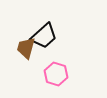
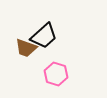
brown trapezoid: rotated 85 degrees counterclockwise
